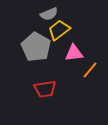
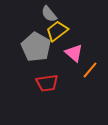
gray semicircle: rotated 72 degrees clockwise
yellow trapezoid: moved 2 px left, 1 px down
pink triangle: rotated 48 degrees clockwise
red trapezoid: moved 2 px right, 6 px up
